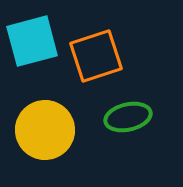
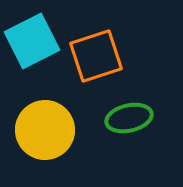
cyan square: rotated 12 degrees counterclockwise
green ellipse: moved 1 px right, 1 px down
